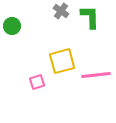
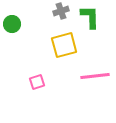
gray cross: rotated 35 degrees clockwise
green circle: moved 2 px up
yellow square: moved 2 px right, 16 px up
pink line: moved 1 px left, 1 px down
